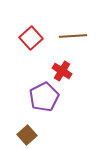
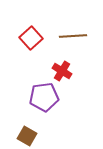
purple pentagon: rotated 20 degrees clockwise
brown square: moved 1 px down; rotated 18 degrees counterclockwise
